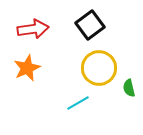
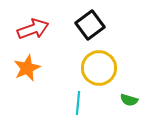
red arrow: rotated 12 degrees counterclockwise
green semicircle: moved 12 px down; rotated 60 degrees counterclockwise
cyan line: rotated 55 degrees counterclockwise
